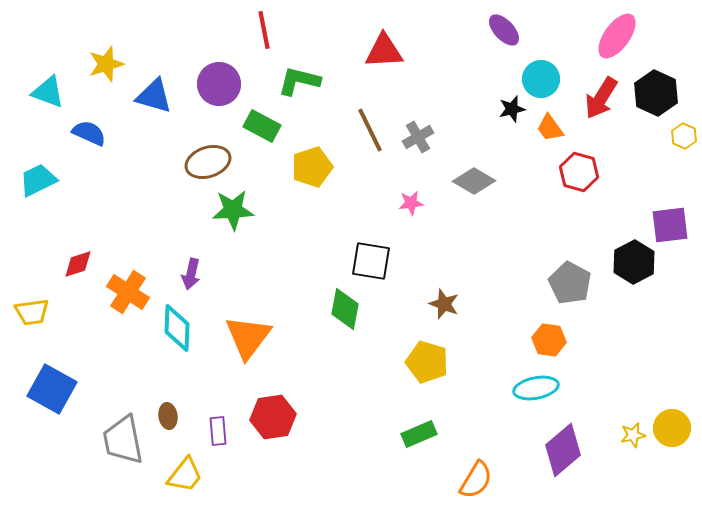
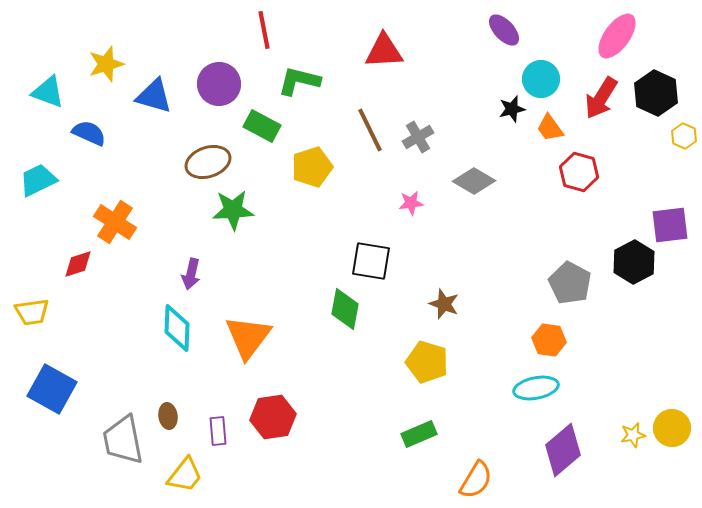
orange cross at (128, 292): moved 13 px left, 70 px up
